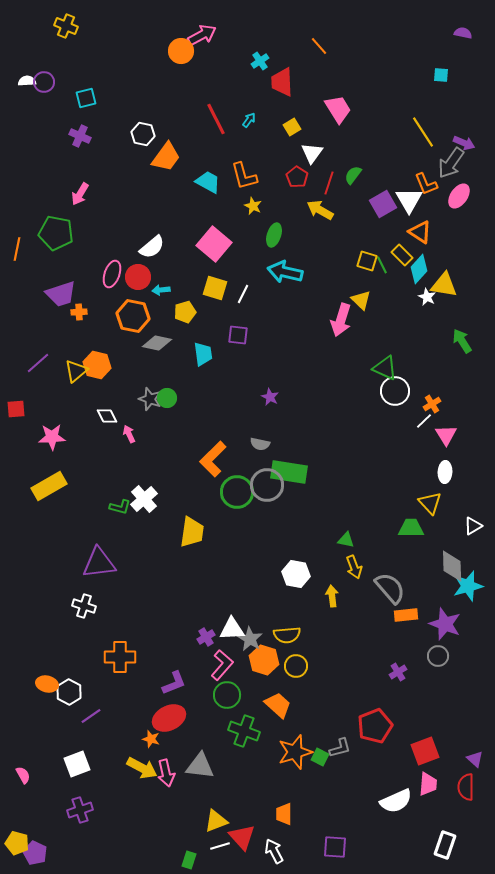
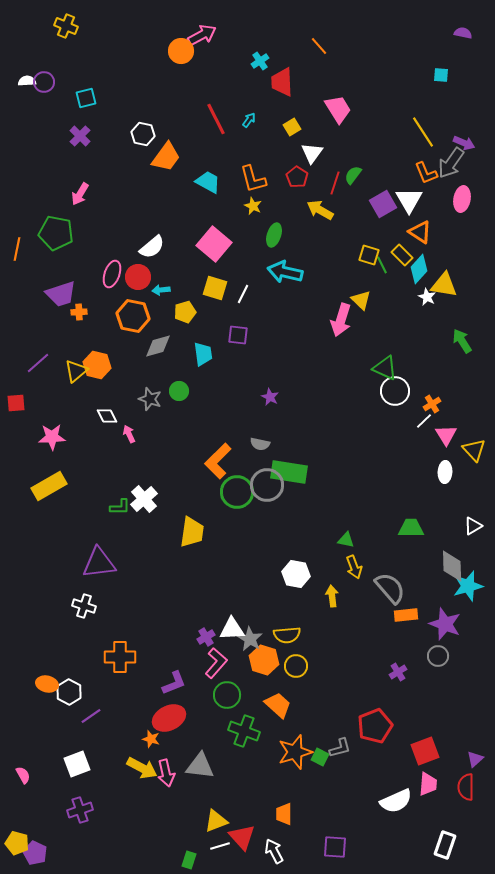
purple cross at (80, 136): rotated 20 degrees clockwise
orange L-shape at (244, 176): moved 9 px right, 3 px down
red line at (329, 183): moved 6 px right
orange L-shape at (426, 184): moved 11 px up
pink ellipse at (459, 196): moved 3 px right, 3 px down; rotated 25 degrees counterclockwise
yellow square at (367, 261): moved 2 px right, 6 px up
gray diamond at (157, 343): moved 1 px right, 3 px down; rotated 28 degrees counterclockwise
green circle at (167, 398): moved 12 px right, 7 px up
red square at (16, 409): moved 6 px up
orange L-shape at (213, 459): moved 5 px right, 2 px down
yellow triangle at (430, 503): moved 44 px right, 53 px up
green L-shape at (120, 507): rotated 15 degrees counterclockwise
pink L-shape at (222, 665): moved 6 px left, 2 px up
purple triangle at (475, 759): rotated 36 degrees clockwise
